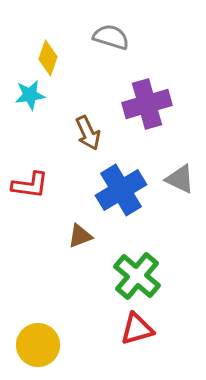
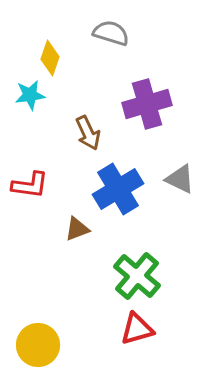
gray semicircle: moved 4 px up
yellow diamond: moved 2 px right
blue cross: moved 3 px left, 1 px up
brown triangle: moved 3 px left, 7 px up
